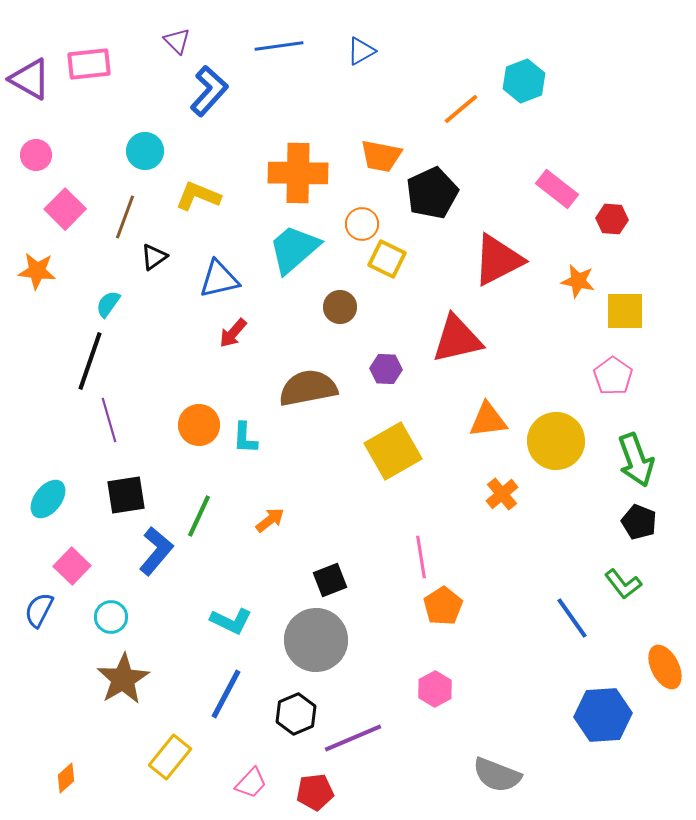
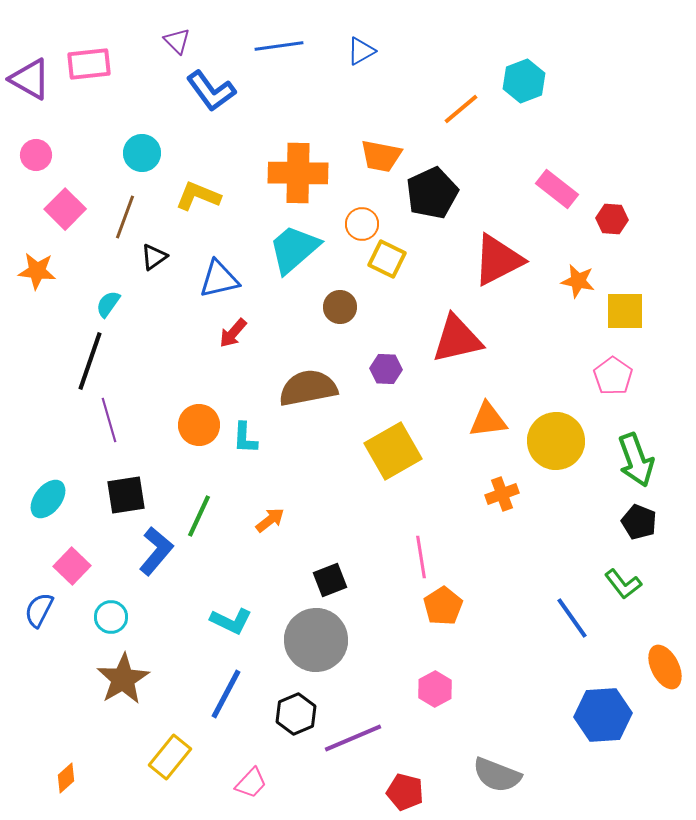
blue L-shape at (209, 91): moved 2 px right; rotated 102 degrees clockwise
cyan circle at (145, 151): moved 3 px left, 2 px down
orange cross at (502, 494): rotated 20 degrees clockwise
red pentagon at (315, 792): moved 90 px right; rotated 21 degrees clockwise
